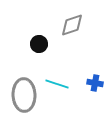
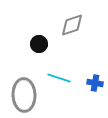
cyan line: moved 2 px right, 6 px up
